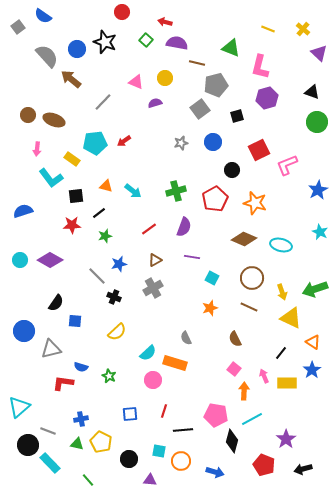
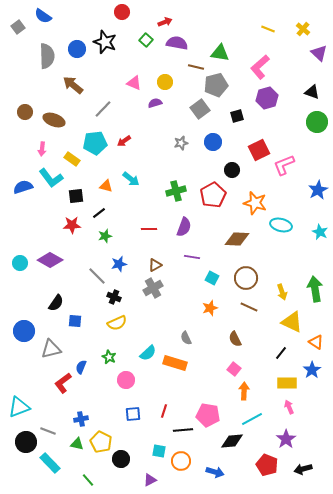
red arrow at (165, 22): rotated 144 degrees clockwise
green triangle at (231, 48): moved 11 px left, 5 px down; rotated 12 degrees counterclockwise
gray semicircle at (47, 56): rotated 40 degrees clockwise
brown line at (197, 63): moved 1 px left, 4 px down
pink L-shape at (260, 67): rotated 35 degrees clockwise
yellow circle at (165, 78): moved 4 px down
brown arrow at (71, 79): moved 2 px right, 6 px down
pink triangle at (136, 82): moved 2 px left, 1 px down
gray line at (103, 102): moved 7 px down
brown circle at (28, 115): moved 3 px left, 3 px up
pink arrow at (37, 149): moved 5 px right
pink L-shape at (287, 165): moved 3 px left
cyan arrow at (133, 191): moved 2 px left, 12 px up
red pentagon at (215, 199): moved 2 px left, 4 px up
blue semicircle at (23, 211): moved 24 px up
red line at (149, 229): rotated 35 degrees clockwise
brown diamond at (244, 239): moved 7 px left; rotated 20 degrees counterclockwise
cyan ellipse at (281, 245): moved 20 px up
cyan circle at (20, 260): moved 3 px down
brown triangle at (155, 260): moved 5 px down
brown circle at (252, 278): moved 6 px left
green arrow at (315, 289): rotated 100 degrees clockwise
yellow triangle at (291, 318): moved 1 px right, 4 px down
yellow semicircle at (117, 332): moved 9 px up; rotated 18 degrees clockwise
orange triangle at (313, 342): moved 3 px right
blue semicircle at (81, 367): rotated 96 degrees clockwise
green star at (109, 376): moved 19 px up
pink arrow at (264, 376): moved 25 px right, 31 px down
pink circle at (153, 380): moved 27 px left
red L-shape at (63, 383): rotated 45 degrees counterclockwise
cyan triangle at (19, 407): rotated 20 degrees clockwise
blue square at (130, 414): moved 3 px right
pink pentagon at (216, 415): moved 8 px left
black diamond at (232, 441): rotated 70 degrees clockwise
black circle at (28, 445): moved 2 px left, 3 px up
black circle at (129, 459): moved 8 px left
red pentagon at (264, 465): moved 3 px right
purple triangle at (150, 480): rotated 32 degrees counterclockwise
